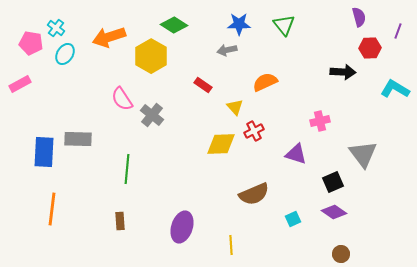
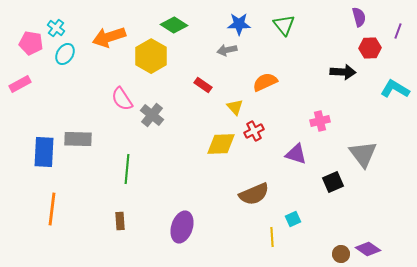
purple diamond: moved 34 px right, 37 px down
yellow line: moved 41 px right, 8 px up
